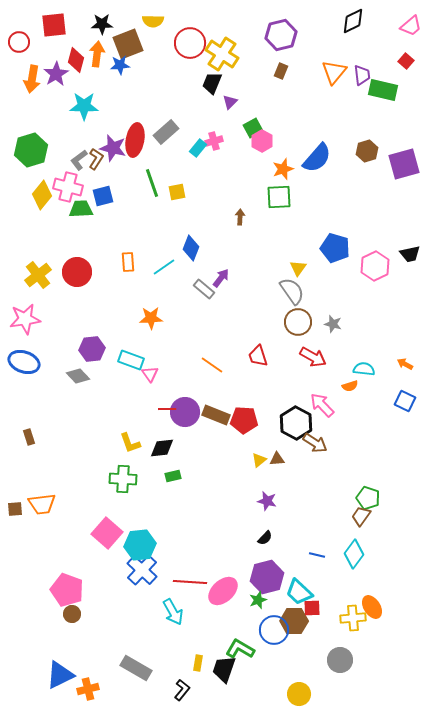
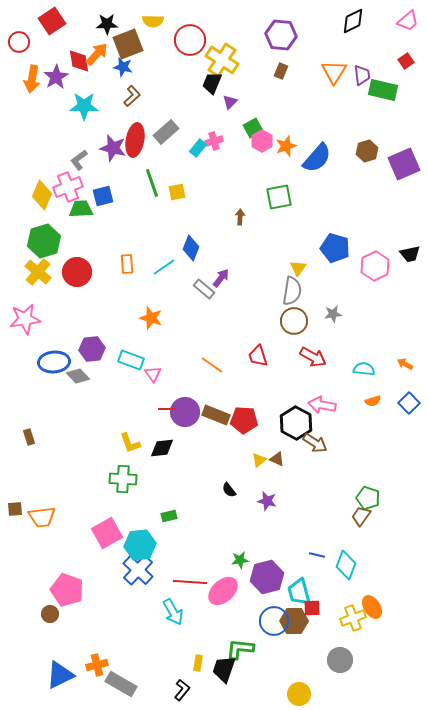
black star at (102, 24): moved 5 px right
red square at (54, 25): moved 2 px left, 4 px up; rotated 28 degrees counterclockwise
pink trapezoid at (411, 26): moved 3 px left, 5 px up
purple hexagon at (281, 35): rotated 20 degrees clockwise
red circle at (190, 43): moved 3 px up
orange arrow at (97, 54): rotated 35 degrees clockwise
yellow cross at (222, 54): moved 6 px down
red diamond at (76, 60): moved 3 px right, 1 px down; rotated 25 degrees counterclockwise
red square at (406, 61): rotated 14 degrees clockwise
blue star at (120, 65): moved 3 px right, 2 px down; rotated 18 degrees clockwise
orange triangle at (334, 72): rotated 8 degrees counterclockwise
purple star at (56, 74): moved 3 px down
green hexagon at (31, 150): moved 13 px right, 91 px down
brown L-shape at (96, 159): moved 36 px right, 63 px up; rotated 15 degrees clockwise
purple square at (404, 164): rotated 8 degrees counterclockwise
orange star at (283, 169): moved 3 px right, 23 px up
pink cross at (68, 187): rotated 36 degrees counterclockwise
yellow diamond at (42, 195): rotated 16 degrees counterclockwise
green square at (279, 197): rotated 8 degrees counterclockwise
orange rectangle at (128, 262): moved 1 px left, 2 px down
yellow cross at (38, 275): moved 3 px up; rotated 12 degrees counterclockwise
gray semicircle at (292, 291): rotated 44 degrees clockwise
orange star at (151, 318): rotated 20 degrees clockwise
brown circle at (298, 322): moved 4 px left, 1 px up
gray star at (333, 324): moved 10 px up; rotated 24 degrees counterclockwise
blue ellipse at (24, 362): moved 30 px right; rotated 24 degrees counterclockwise
pink triangle at (150, 374): moved 3 px right
orange semicircle at (350, 386): moved 23 px right, 15 px down
blue square at (405, 401): moved 4 px right, 2 px down; rotated 20 degrees clockwise
pink arrow at (322, 405): rotated 36 degrees counterclockwise
brown triangle at (277, 459): rotated 28 degrees clockwise
green rectangle at (173, 476): moved 4 px left, 40 px down
orange trapezoid at (42, 504): moved 13 px down
pink square at (107, 533): rotated 20 degrees clockwise
black semicircle at (265, 538): moved 36 px left, 48 px up; rotated 98 degrees clockwise
cyan diamond at (354, 554): moved 8 px left, 11 px down; rotated 16 degrees counterclockwise
blue cross at (142, 570): moved 4 px left
cyan trapezoid at (299, 592): rotated 32 degrees clockwise
green star at (258, 600): moved 18 px left, 40 px up; rotated 12 degrees clockwise
brown circle at (72, 614): moved 22 px left
yellow cross at (353, 618): rotated 15 degrees counterclockwise
blue circle at (274, 630): moved 9 px up
green L-shape at (240, 649): rotated 24 degrees counterclockwise
gray rectangle at (136, 668): moved 15 px left, 16 px down
orange cross at (88, 689): moved 9 px right, 24 px up
